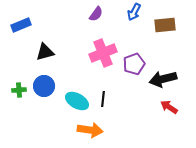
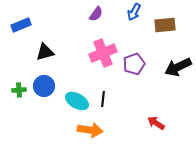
black arrow: moved 15 px right, 12 px up; rotated 12 degrees counterclockwise
red arrow: moved 13 px left, 16 px down
